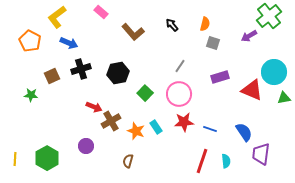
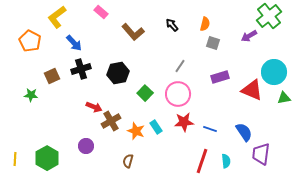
blue arrow: moved 5 px right; rotated 24 degrees clockwise
pink circle: moved 1 px left
